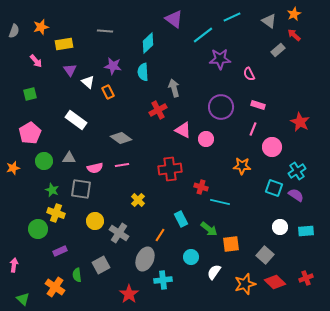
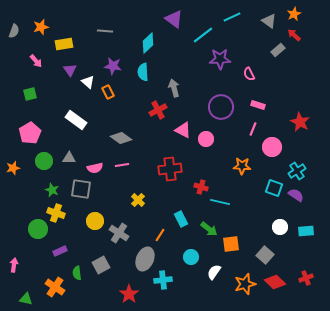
green semicircle at (77, 275): moved 2 px up
green triangle at (23, 299): moved 3 px right; rotated 32 degrees counterclockwise
